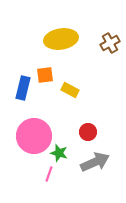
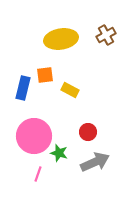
brown cross: moved 4 px left, 8 px up
pink line: moved 11 px left
